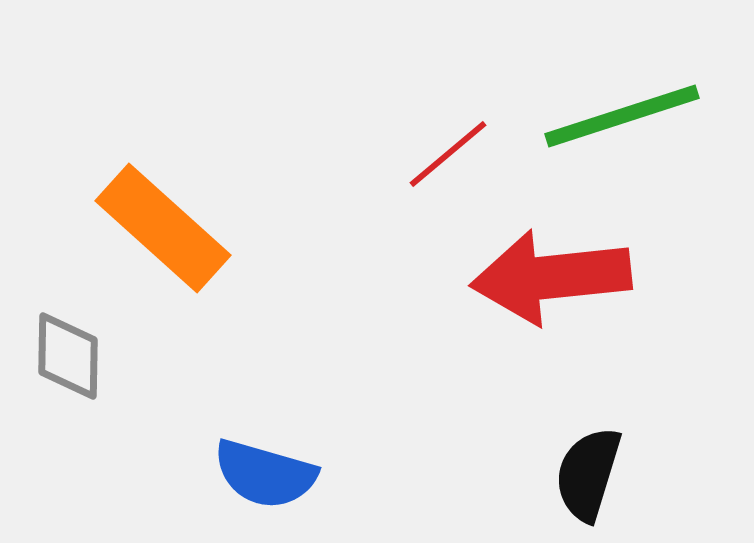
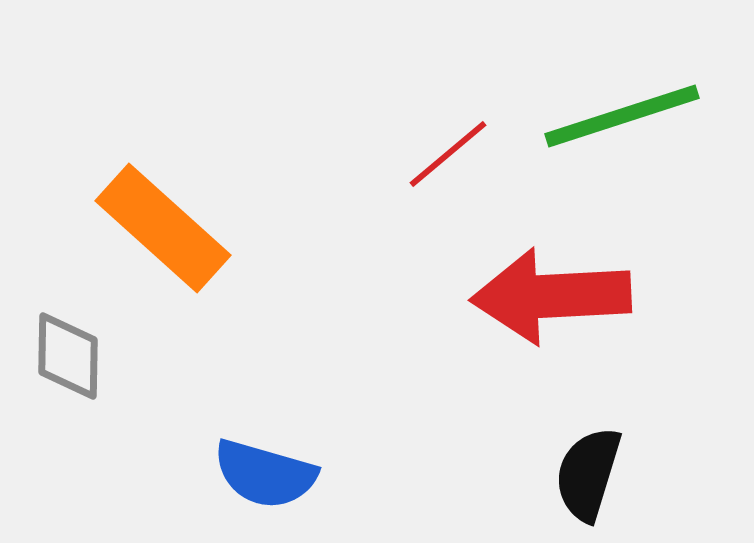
red arrow: moved 19 px down; rotated 3 degrees clockwise
